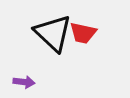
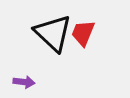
red trapezoid: rotated 100 degrees clockwise
